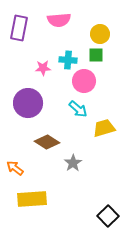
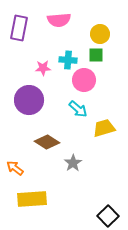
pink circle: moved 1 px up
purple circle: moved 1 px right, 3 px up
